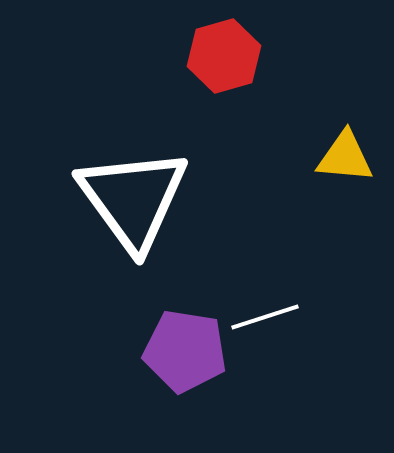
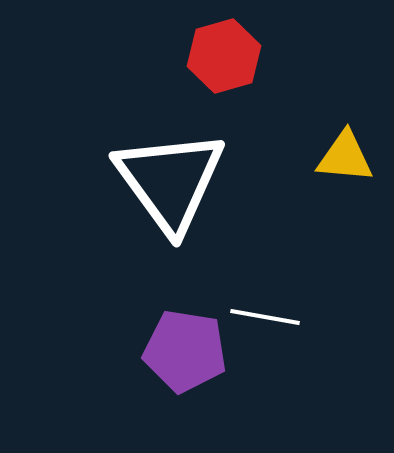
white triangle: moved 37 px right, 18 px up
white line: rotated 28 degrees clockwise
